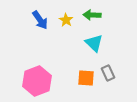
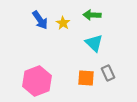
yellow star: moved 3 px left, 3 px down
